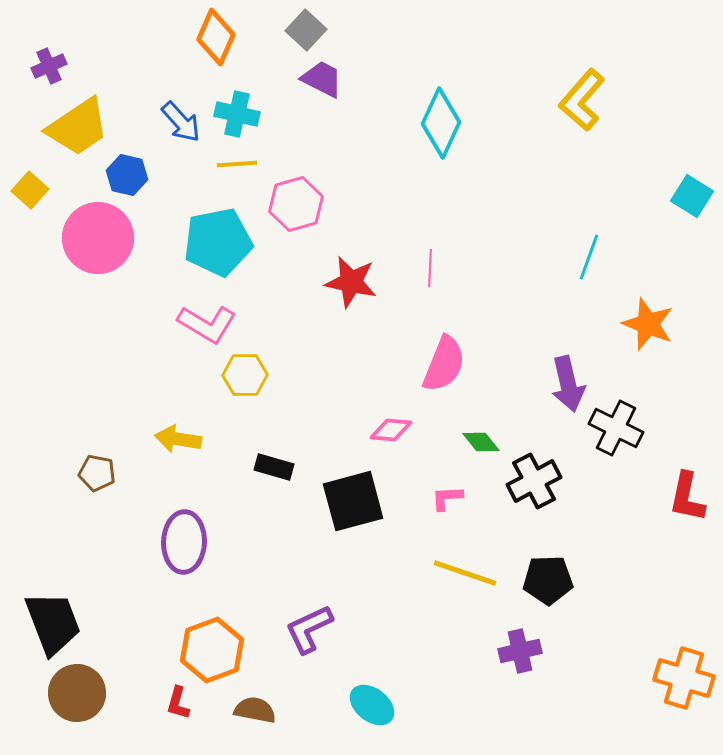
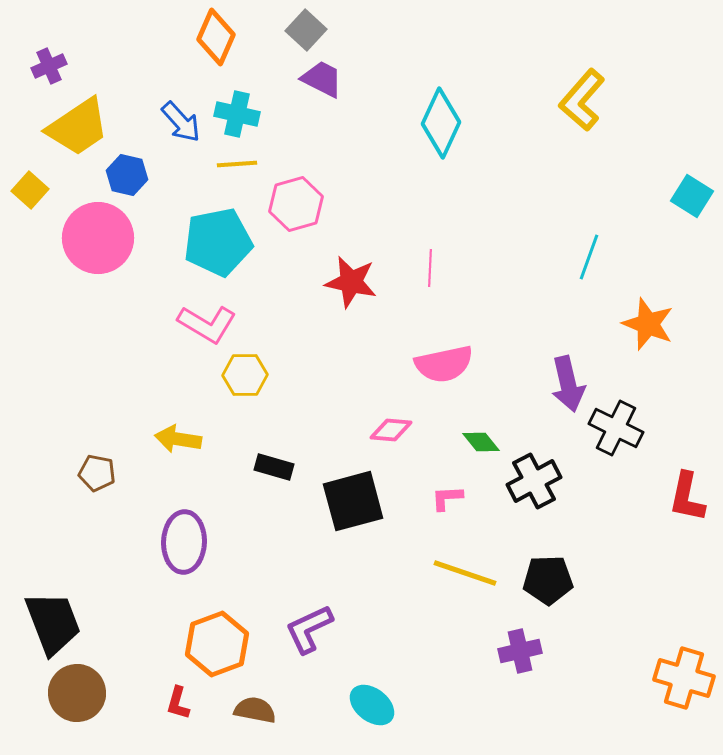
pink semicircle at (444, 364): rotated 56 degrees clockwise
orange hexagon at (212, 650): moved 5 px right, 6 px up
